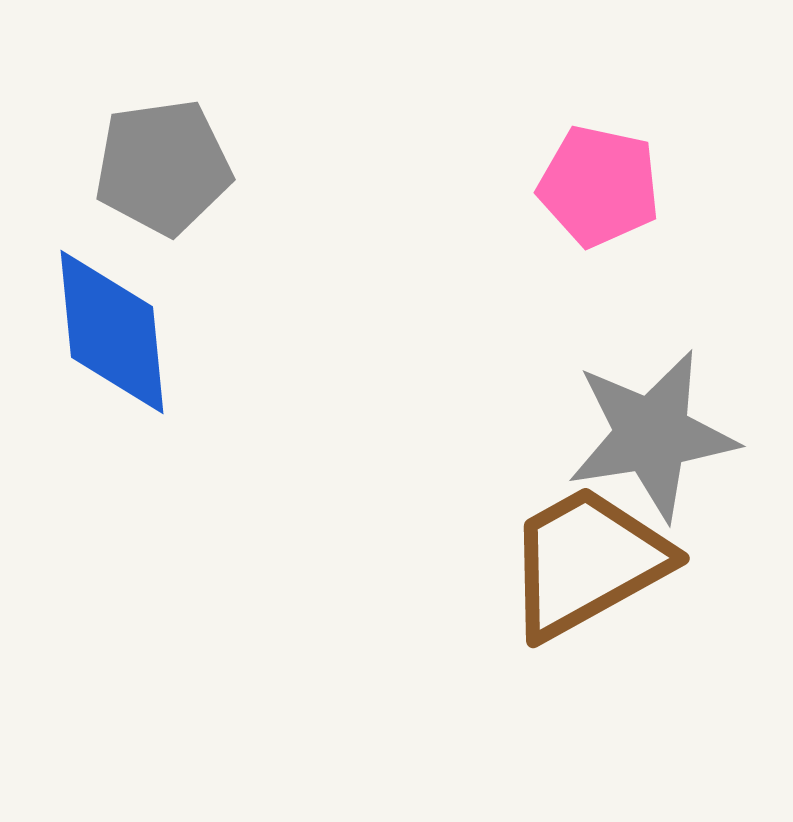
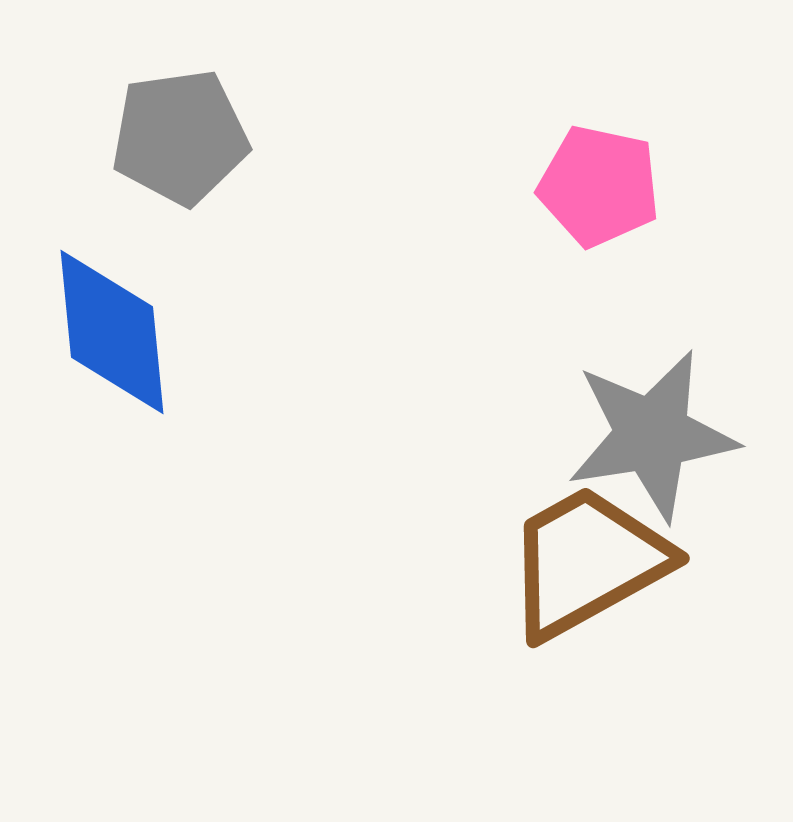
gray pentagon: moved 17 px right, 30 px up
